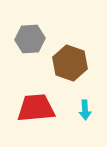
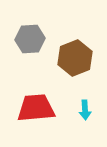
brown hexagon: moved 5 px right, 5 px up; rotated 20 degrees clockwise
